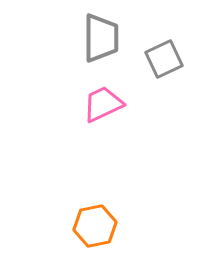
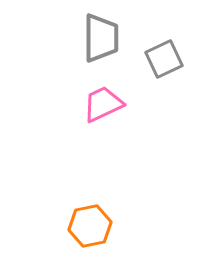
orange hexagon: moved 5 px left
